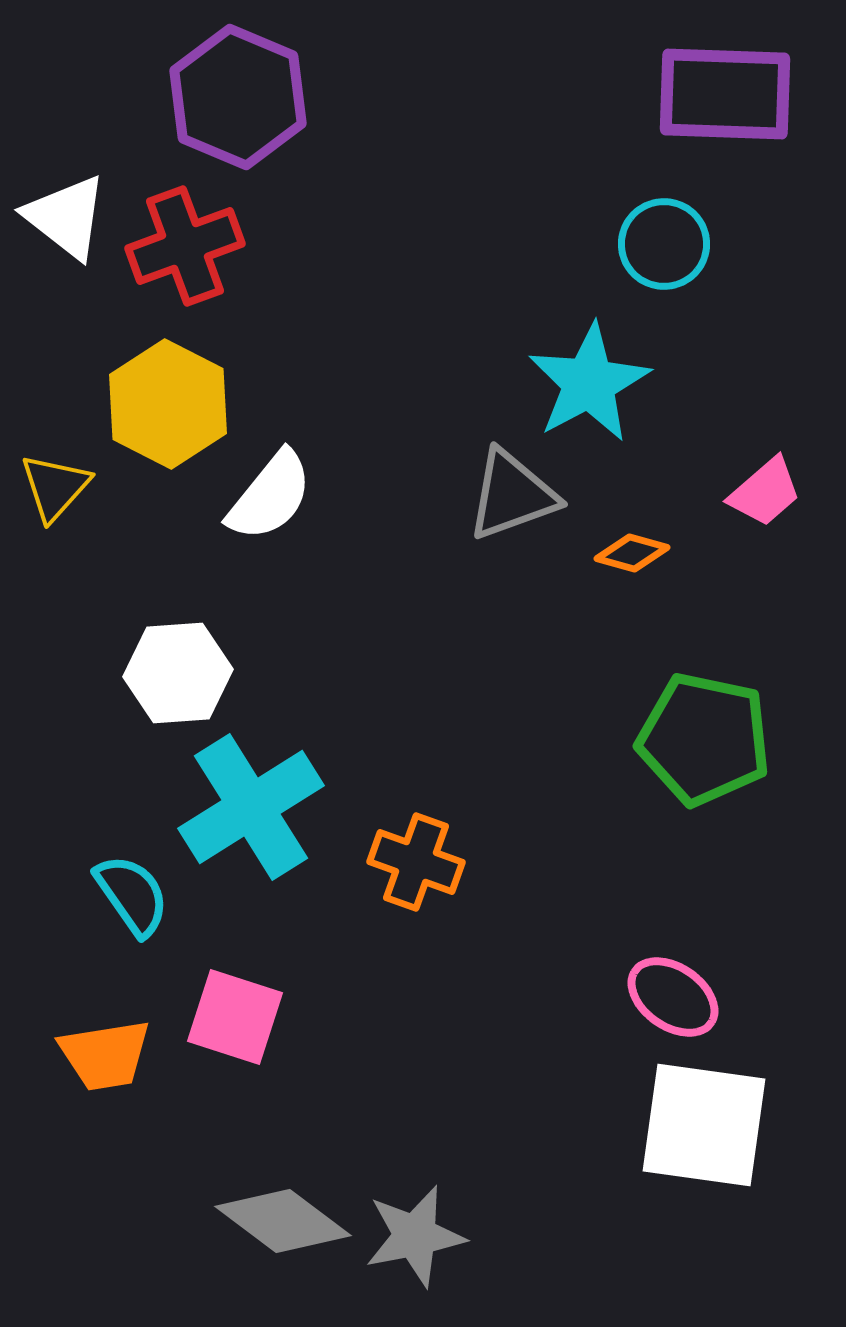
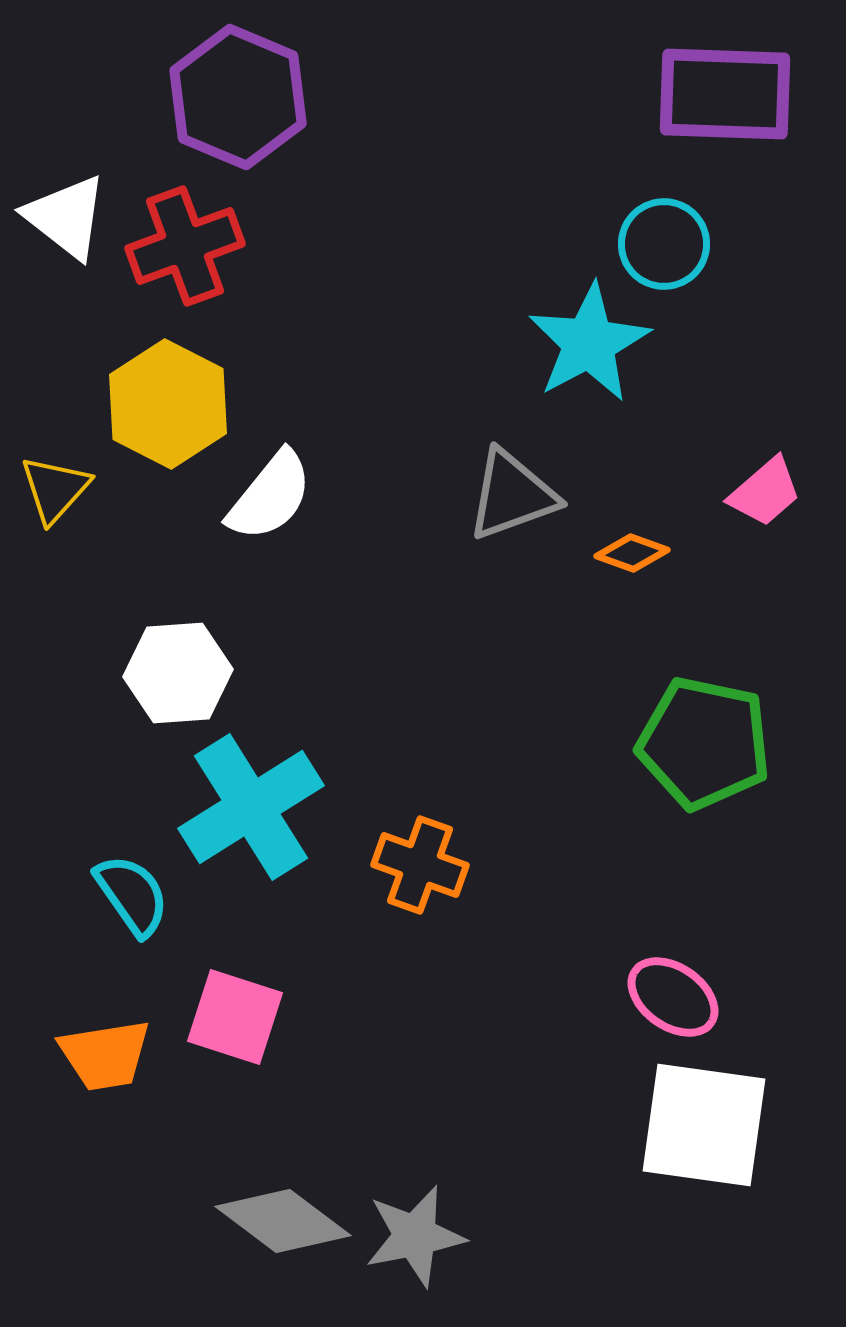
cyan star: moved 40 px up
yellow triangle: moved 2 px down
orange diamond: rotated 4 degrees clockwise
green pentagon: moved 4 px down
orange cross: moved 4 px right, 3 px down
